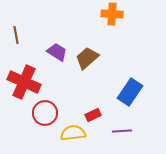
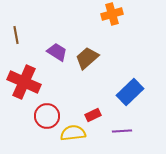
orange cross: rotated 20 degrees counterclockwise
blue rectangle: rotated 12 degrees clockwise
red circle: moved 2 px right, 3 px down
